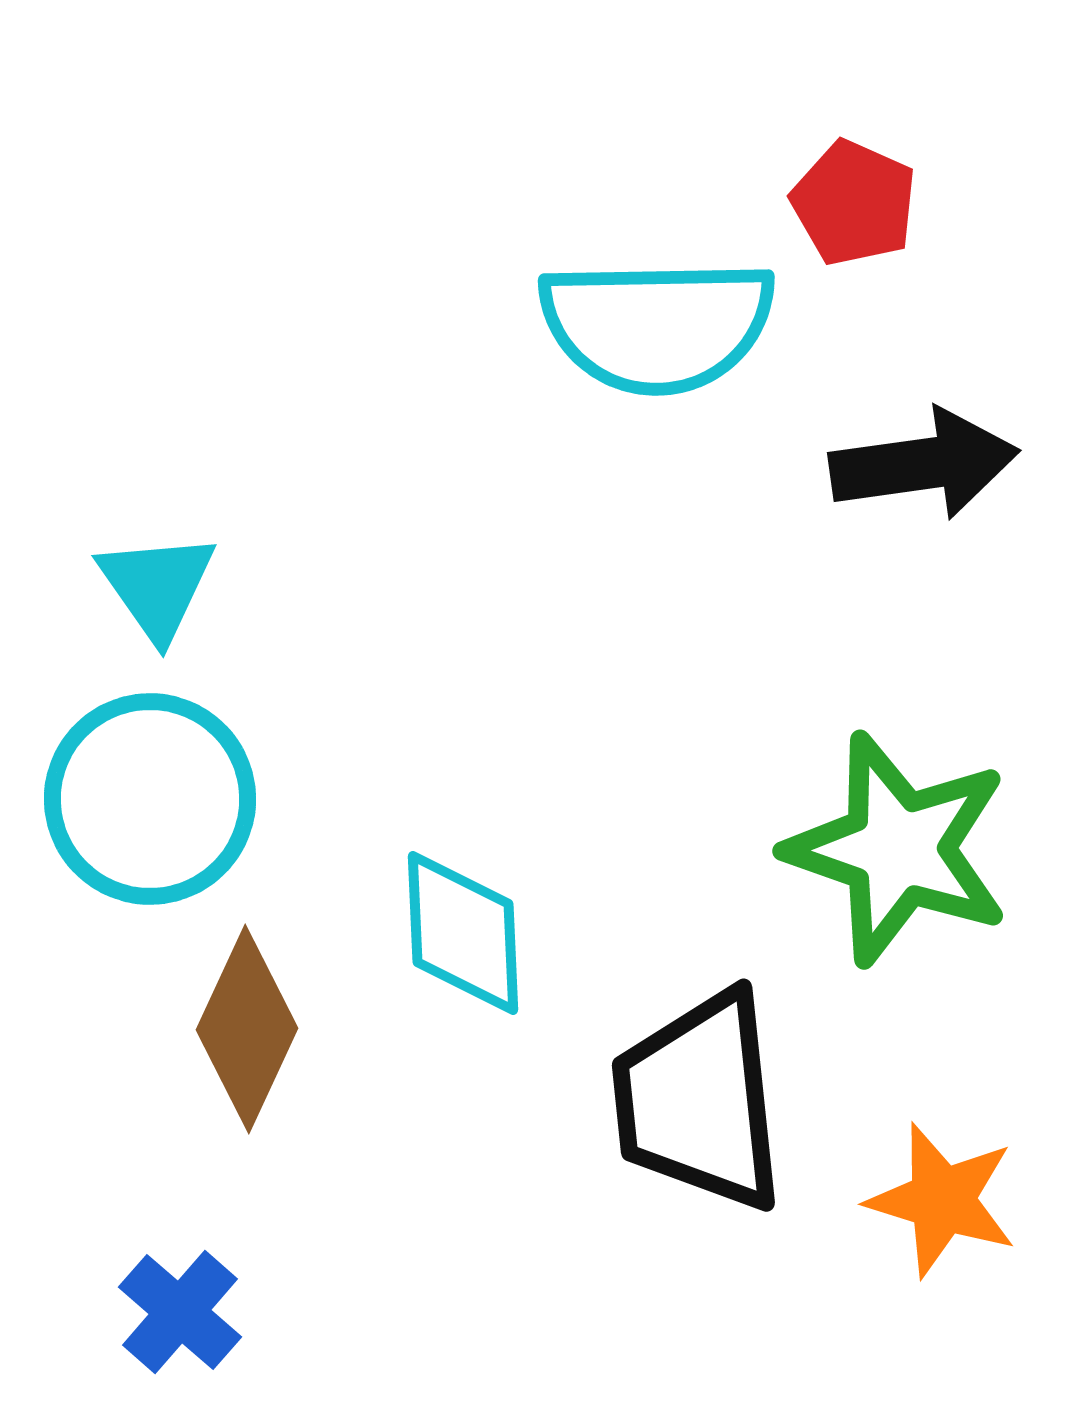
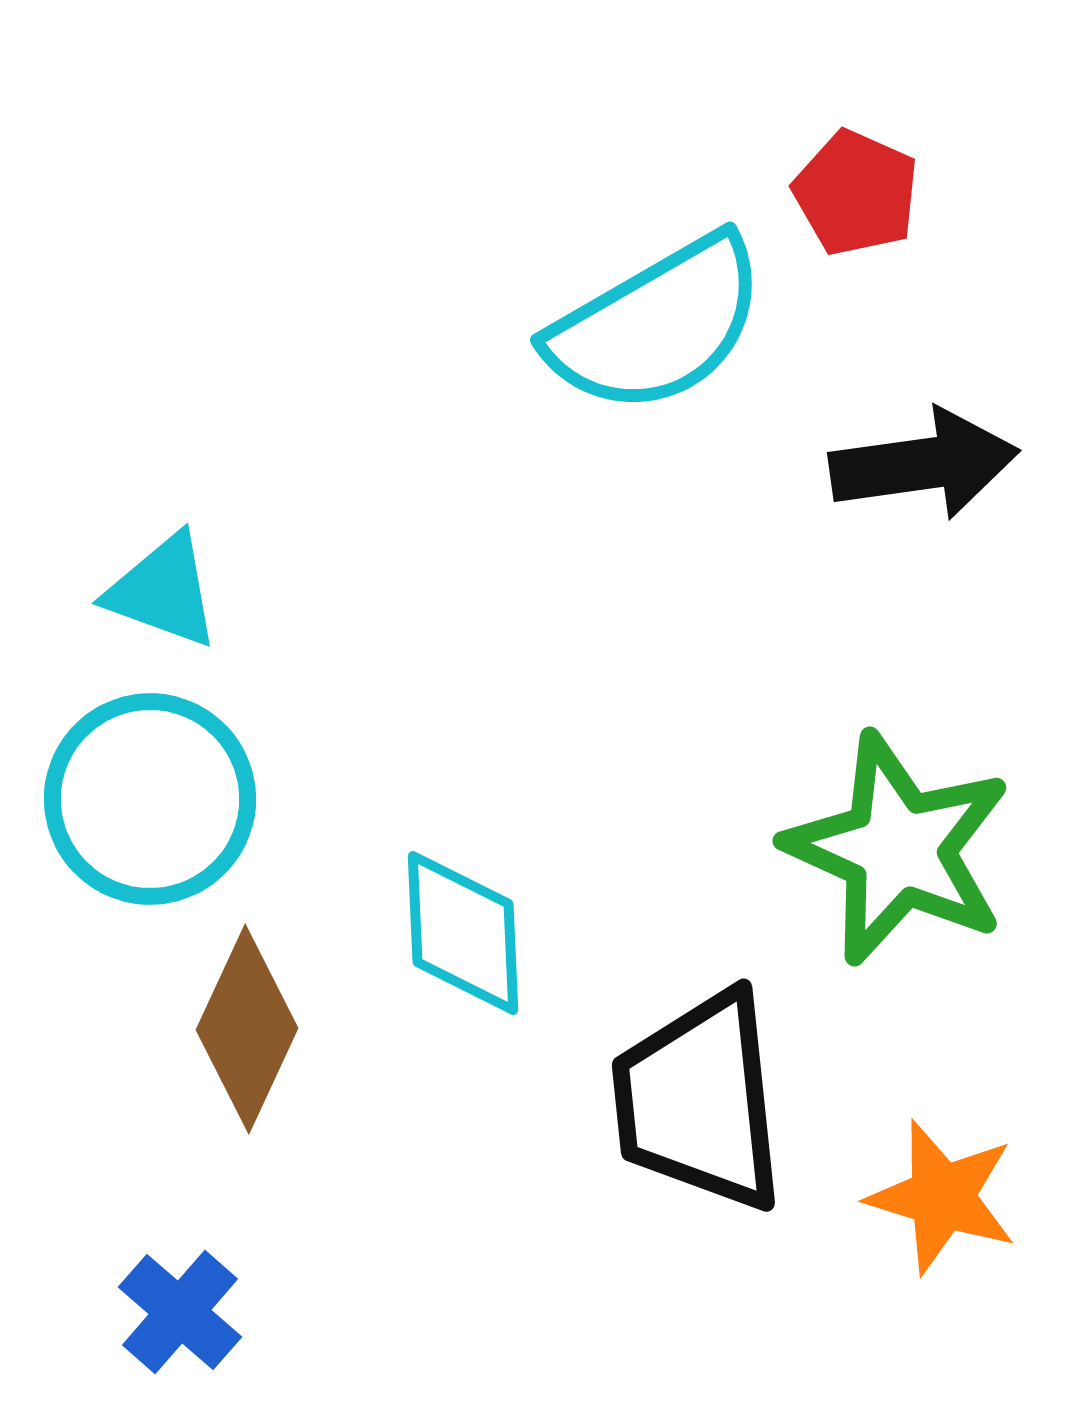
red pentagon: moved 2 px right, 10 px up
cyan semicircle: rotated 29 degrees counterclockwise
cyan triangle: moved 6 px right, 5 px down; rotated 35 degrees counterclockwise
green star: rotated 5 degrees clockwise
orange star: moved 3 px up
